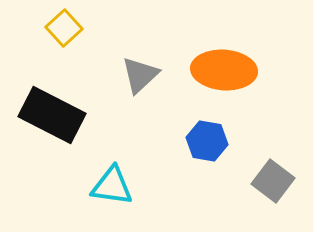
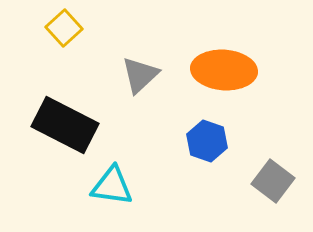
black rectangle: moved 13 px right, 10 px down
blue hexagon: rotated 9 degrees clockwise
